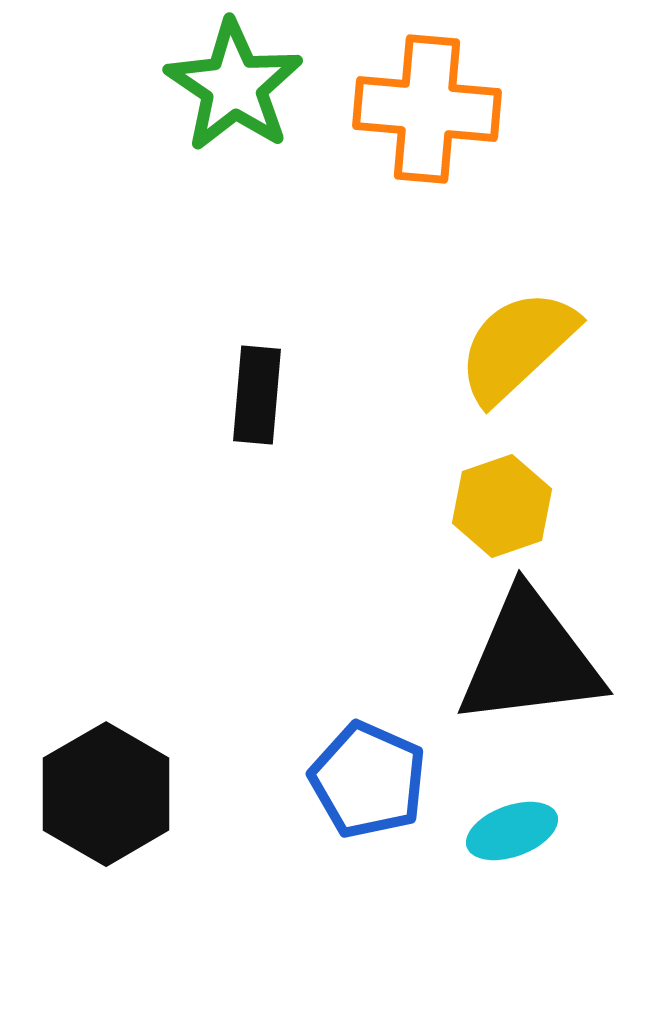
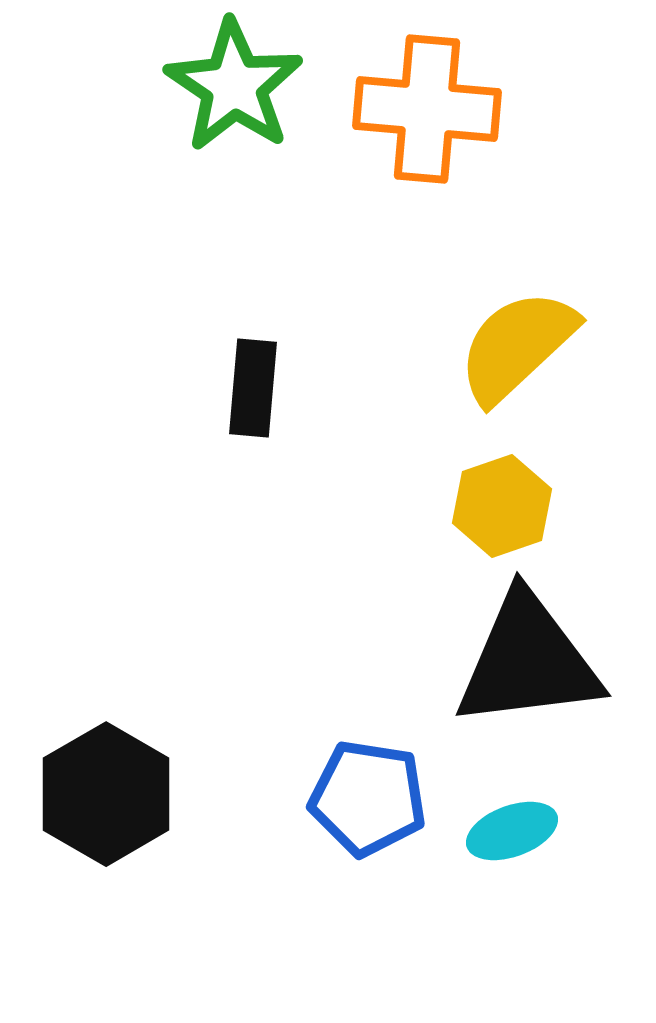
black rectangle: moved 4 px left, 7 px up
black triangle: moved 2 px left, 2 px down
blue pentagon: moved 18 px down; rotated 15 degrees counterclockwise
